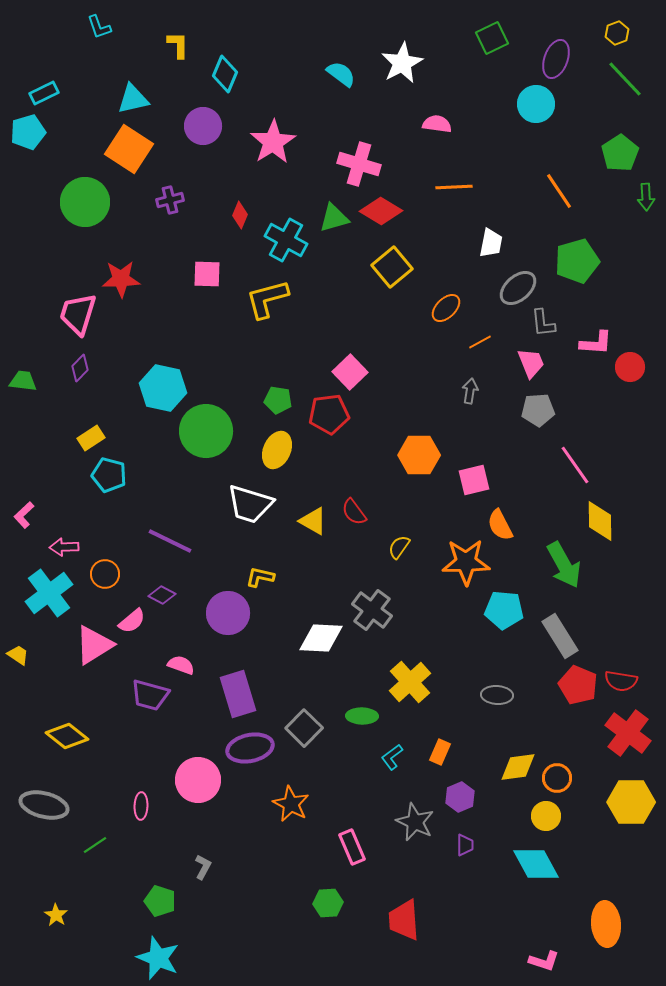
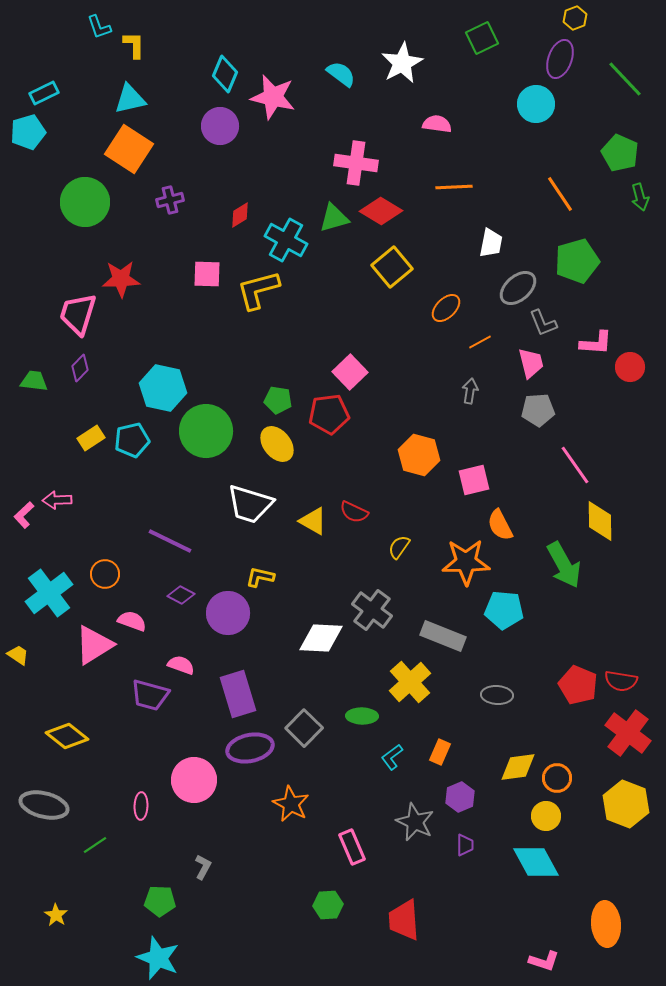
yellow hexagon at (617, 33): moved 42 px left, 15 px up
green square at (492, 38): moved 10 px left
yellow L-shape at (178, 45): moved 44 px left
purple ellipse at (556, 59): moved 4 px right
cyan triangle at (133, 99): moved 3 px left
purple circle at (203, 126): moved 17 px right
pink star at (273, 142): moved 45 px up; rotated 27 degrees counterclockwise
green pentagon at (620, 153): rotated 15 degrees counterclockwise
pink cross at (359, 164): moved 3 px left, 1 px up; rotated 9 degrees counterclockwise
orange line at (559, 191): moved 1 px right, 3 px down
green arrow at (646, 197): moved 6 px left; rotated 12 degrees counterclockwise
red diamond at (240, 215): rotated 36 degrees clockwise
yellow L-shape at (267, 299): moved 9 px left, 9 px up
gray L-shape at (543, 323): rotated 16 degrees counterclockwise
pink trapezoid at (531, 363): rotated 8 degrees clockwise
green trapezoid at (23, 381): moved 11 px right
yellow ellipse at (277, 450): moved 6 px up; rotated 63 degrees counterclockwise
orange hexagon at (419, 455): rotated 15 degrees clockwise
cyan pentagon at (109, 475): moved 23 px right, 35 px up; rotated 28 degrees counterclockwise
red semicircle at (354, 512): rotated 28 degrees counterclockwise
pink arrow at (64, 547): moved 7 px left, 47 px up
purple diamond at (162, 595): moved 19 px right
pink semicircle at (132, 621): rotated 120 degrees counterclockwise
gray rectangle at (560, 636): moved 117 px left; rotated 36 degrees counterclockwise
pink circle at (198, 780): moved 4 px left
yellow hexagon at (631, 802): moved 5 px left, 2 px down; rotated 21 degrees clockwise
cyan diamond at (536, 864): moved 2 px up
green pentagon at (160, 901): rotated 16 degrees counterclockwise
green hexagon at (328, 903): moved 2 px down
